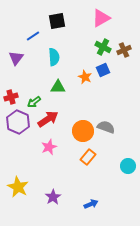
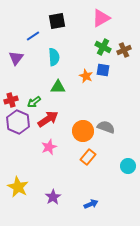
blue square: rotated 32 degrees clockwise
orange star: moved 1 px right, 1 px up
red cross: moved 3 px down
